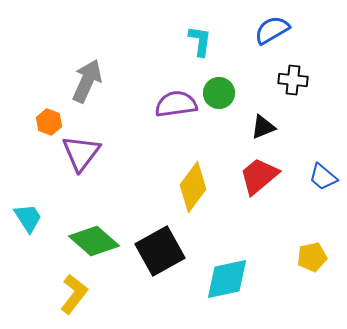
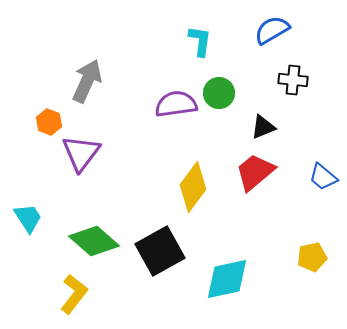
red trapezoid: moved 4 px left, 4 px up
